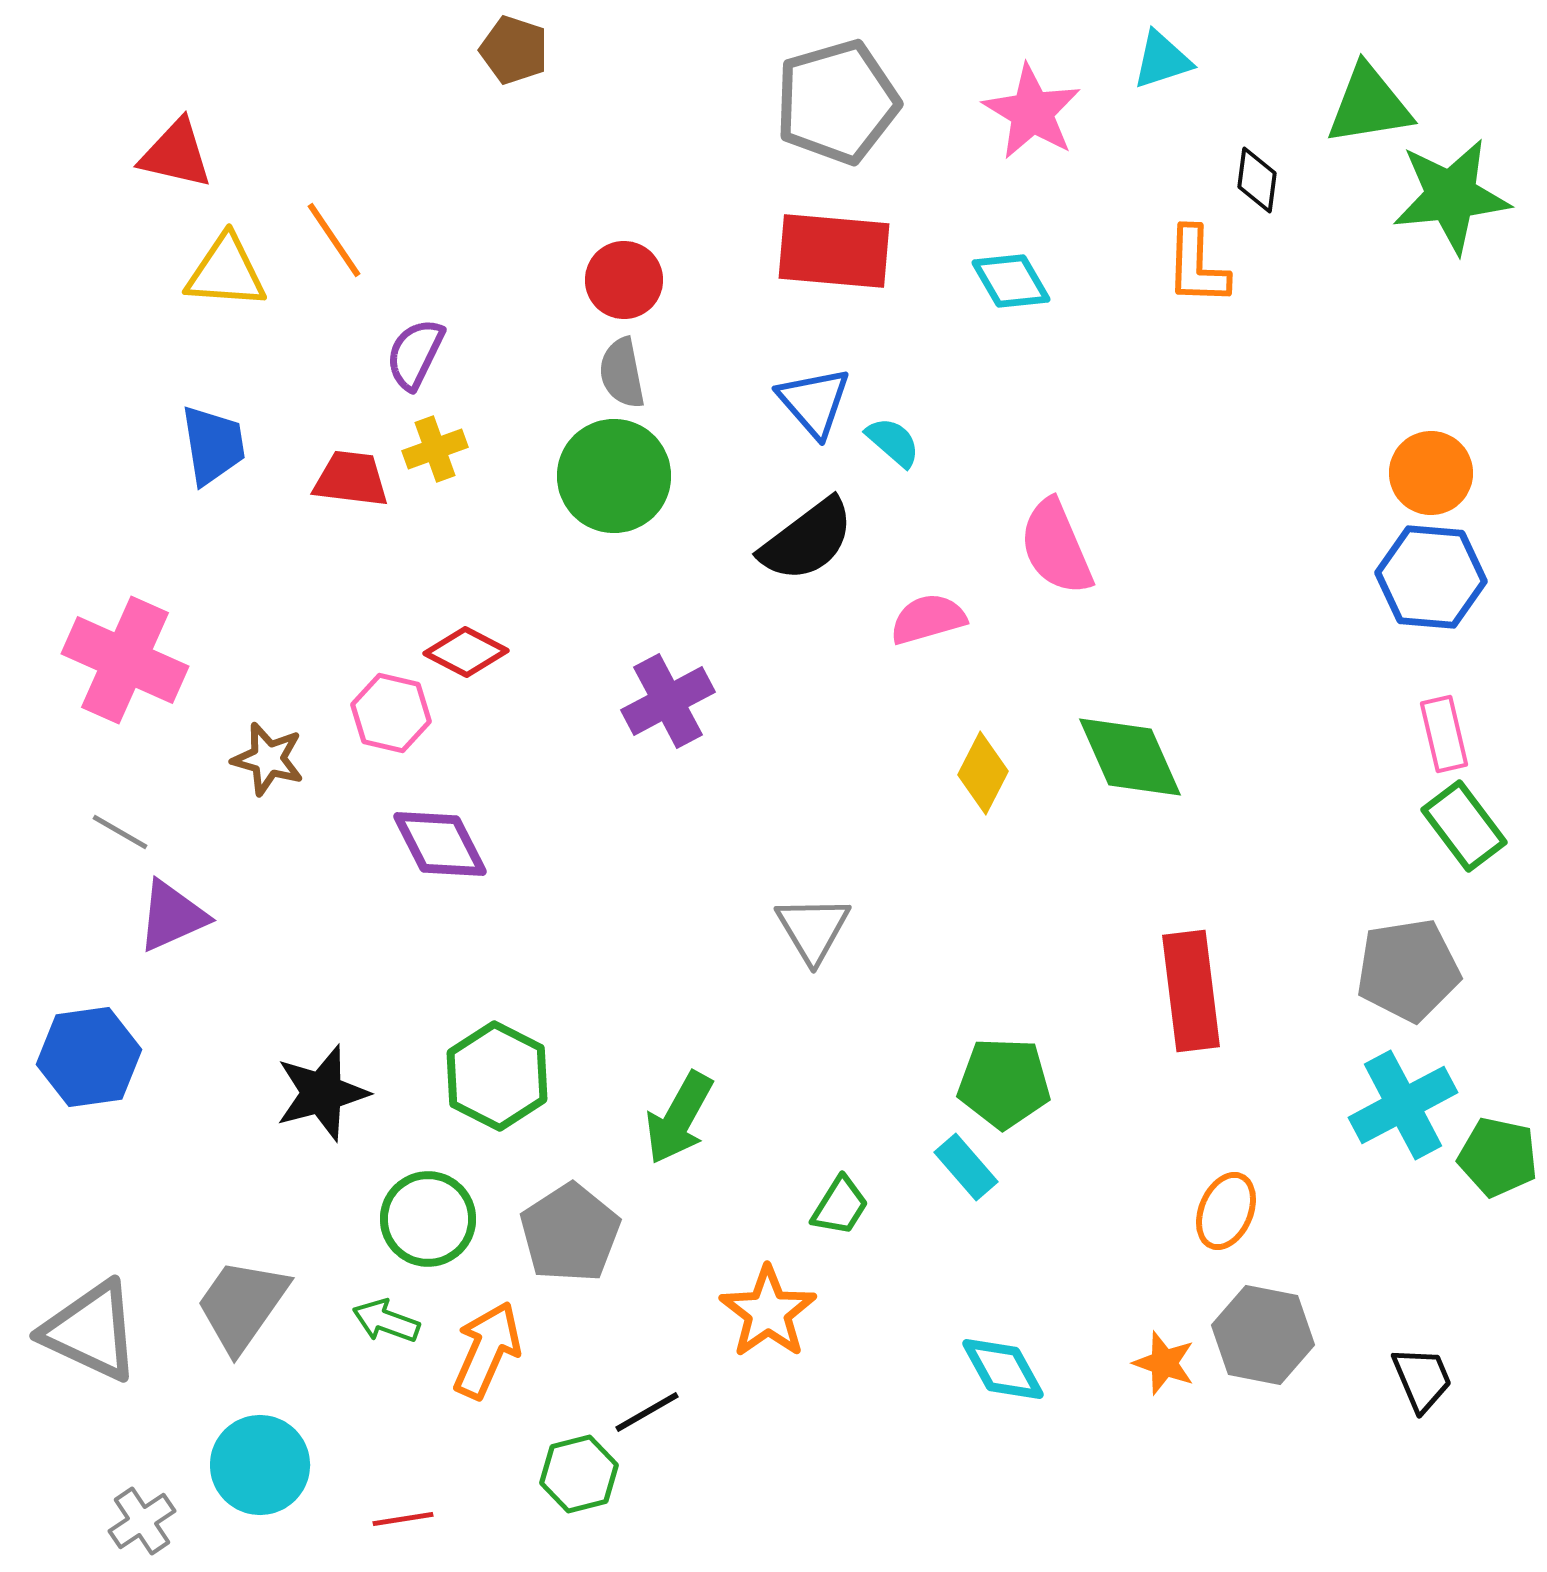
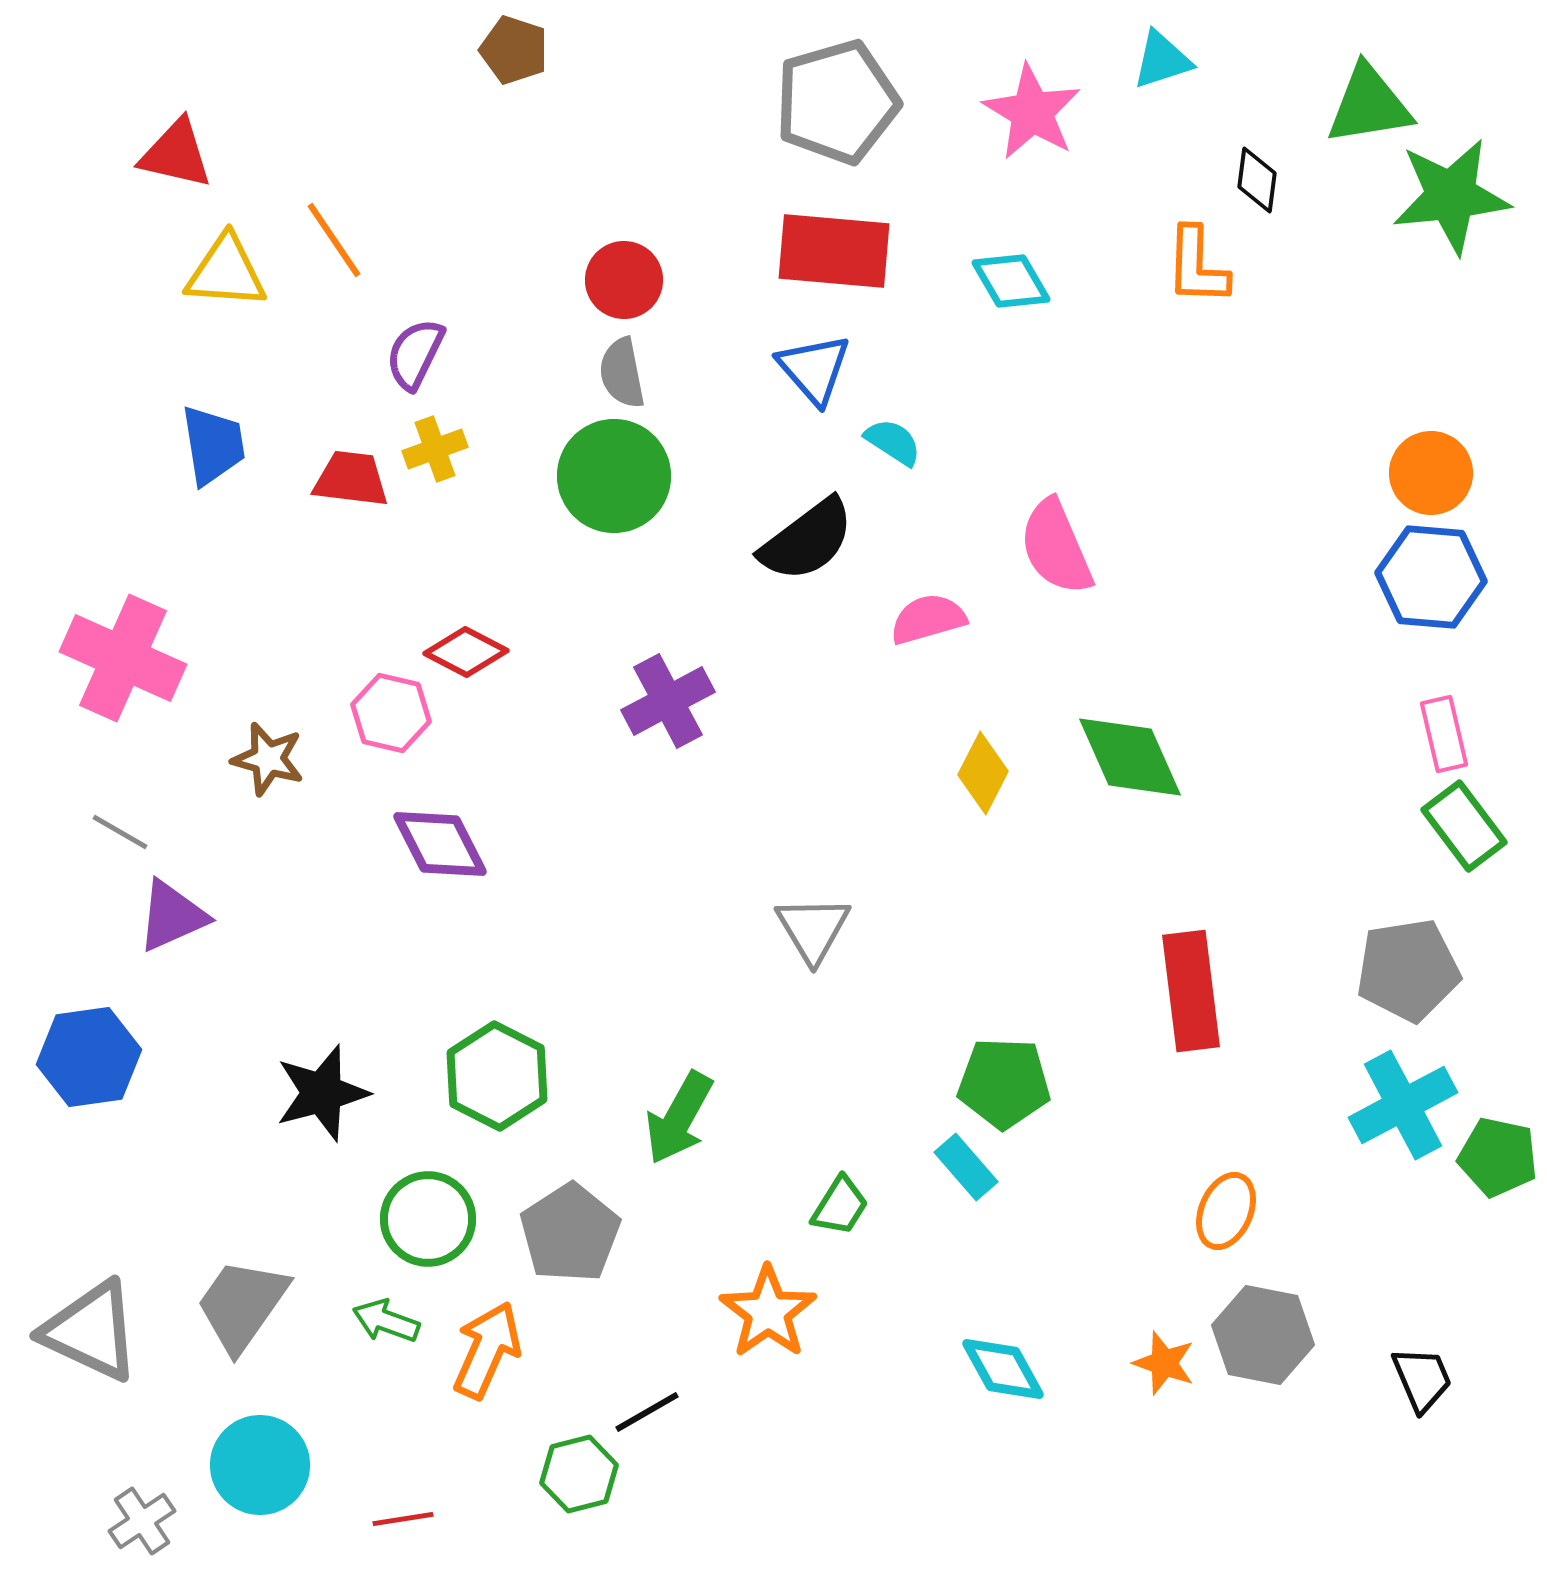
blue triangle at (814, 402): moved 33 px up
cyan semicircle at (893, 442): rotated 8 degrees counterclockwise
pink cross at (125, 660): moved 2 px left, 2 px up
